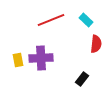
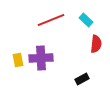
black rectangle: rotated 24 degrees clockwise
